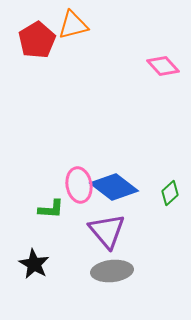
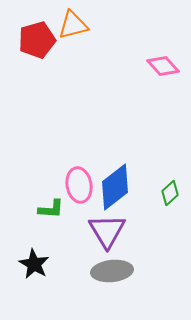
red pentagon: rotated 15 degrees clockwise
blue diamond: moved 1 px right; rotated 75 degrees counterclockwise
purple triangle: rotated 9 degrees clockwise
